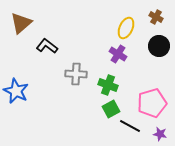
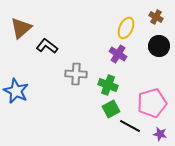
brown triangle: moved 5 px down
